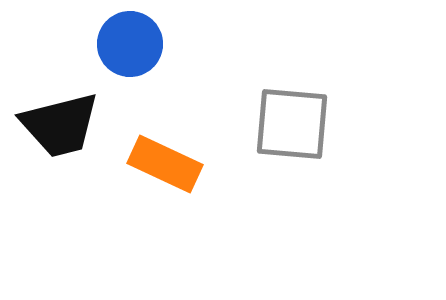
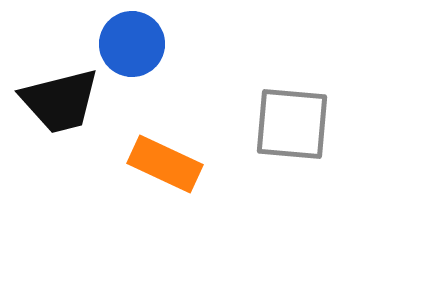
blue circle: moved 2 px right
black trapezoid: moved 24 px up
